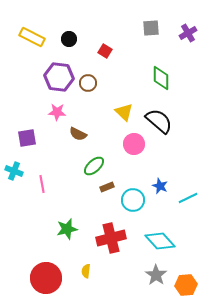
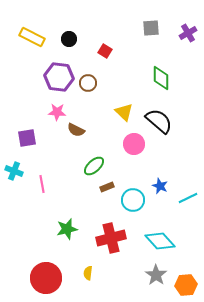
brown semicircle: moved 2 px left, 4 px up
yellow semicircle: moved 2 px right, 2 px down
